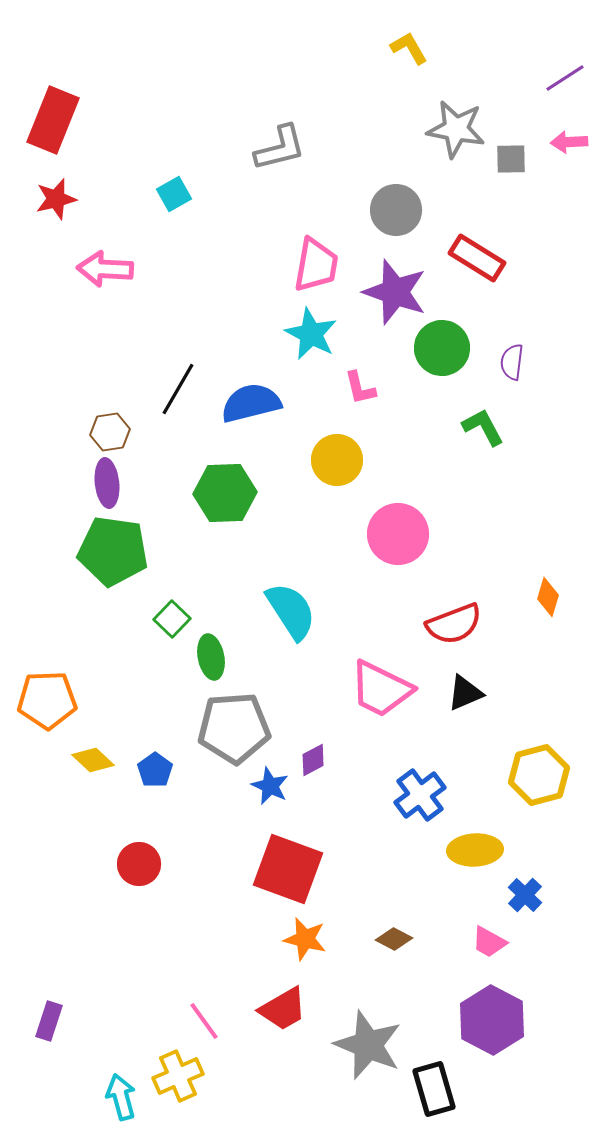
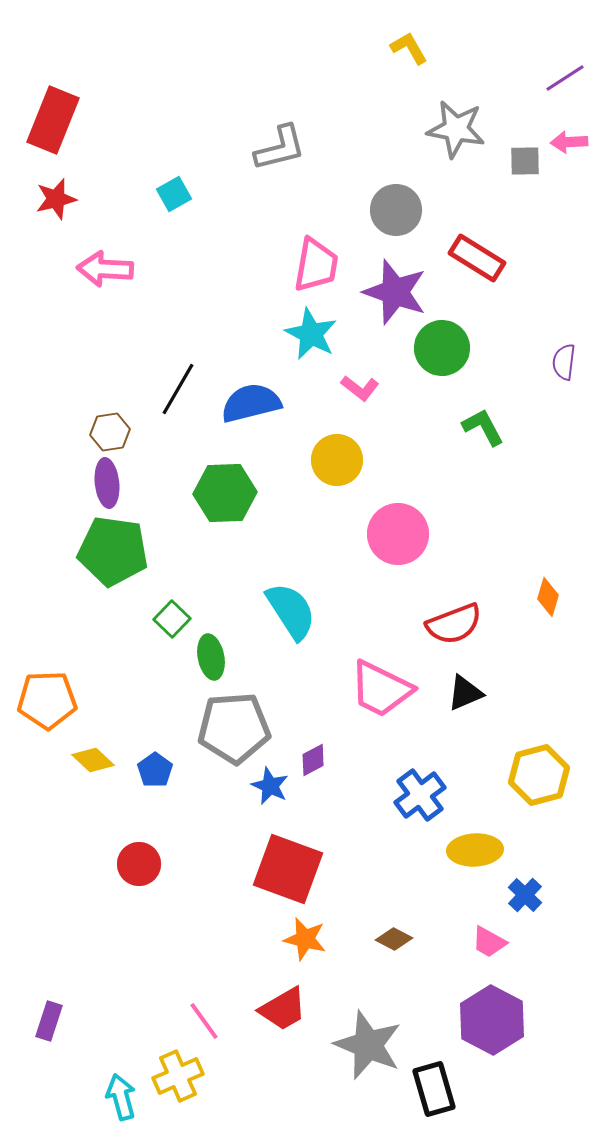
gray square at (511, 159): moved 14 px right, 2 px down
purple semicircle at (512, 362): moved 52 px right
pink L-shape at (360, 388): rotated 39 degrees counterclockwise
